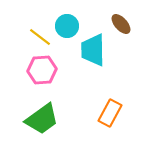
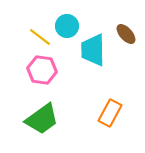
brown ellipse: moved 5 px right, 10 px down
pink hexagon: rotated 12 degrees clockwise
